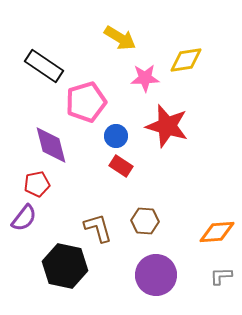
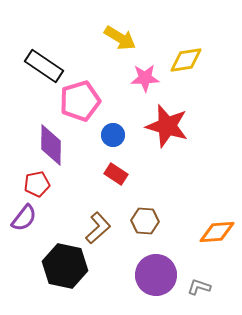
pink pentagon: moved 6 px left, 1 px up
blue circle: moved 3 px left, 1 px up
purple diamond: rotated 15 degrees clockwise
red rectangle: moved 5 px left, 8 px down
brown L-shape: rotated 64 degrees clockwise
gray L-shape: moved 22 px left, 11 px down; rotated 20 degrees clockwise
